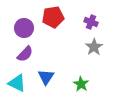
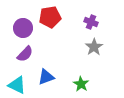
red pentagon: moved 3 px left
purple circle: moved 1 px left
blue triangle: rotated 36 degrees clockwise
cyan triangle: moved 2 px down
